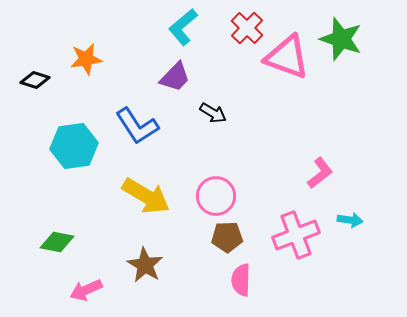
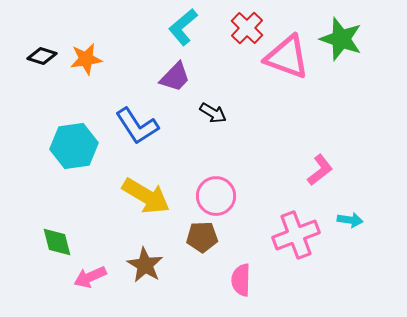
black diamond: moved 7 px right, 24 px up
pink L-shape: moved 3 px up
brown pentagon: moved 25 px left
green diamond: rotated 64 degrees clockwise
pink arrow: moved 4 px right, 13 px up
